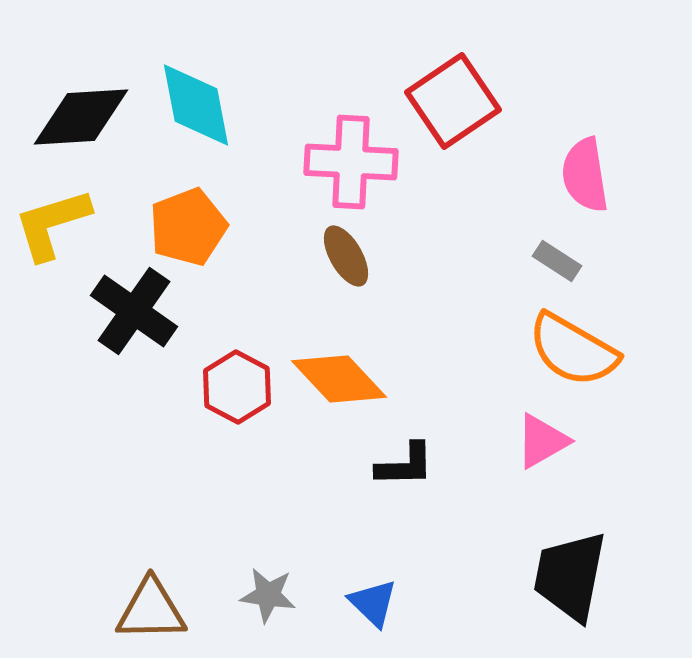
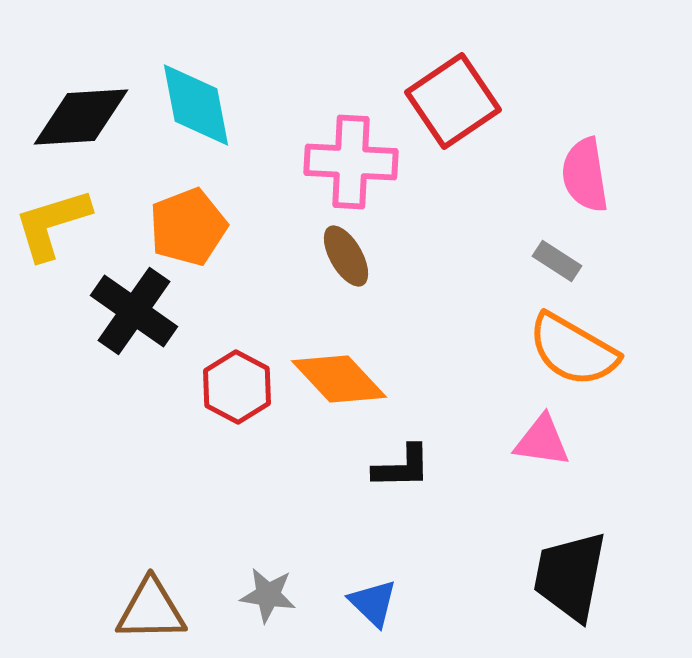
pink triangle: rotated 38 degrees clockwise
black L-shape: moved 3 px left, 2 px down
